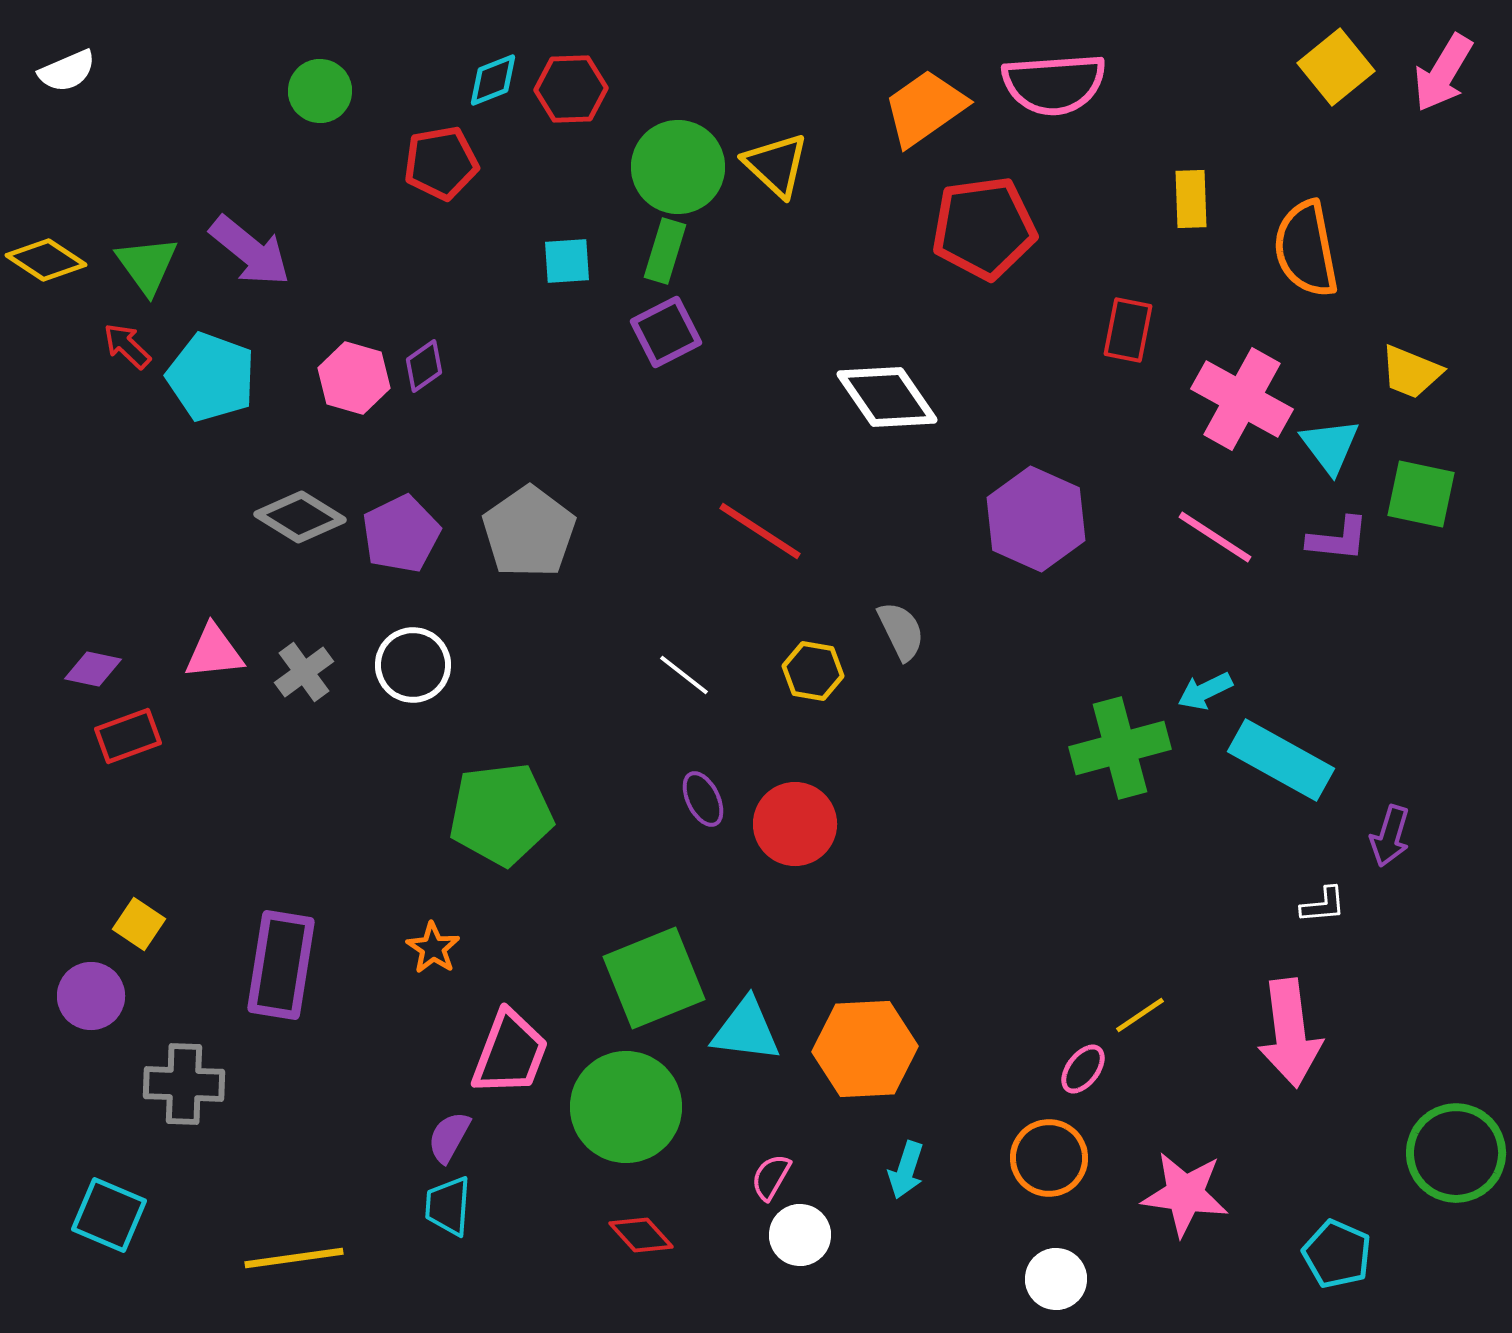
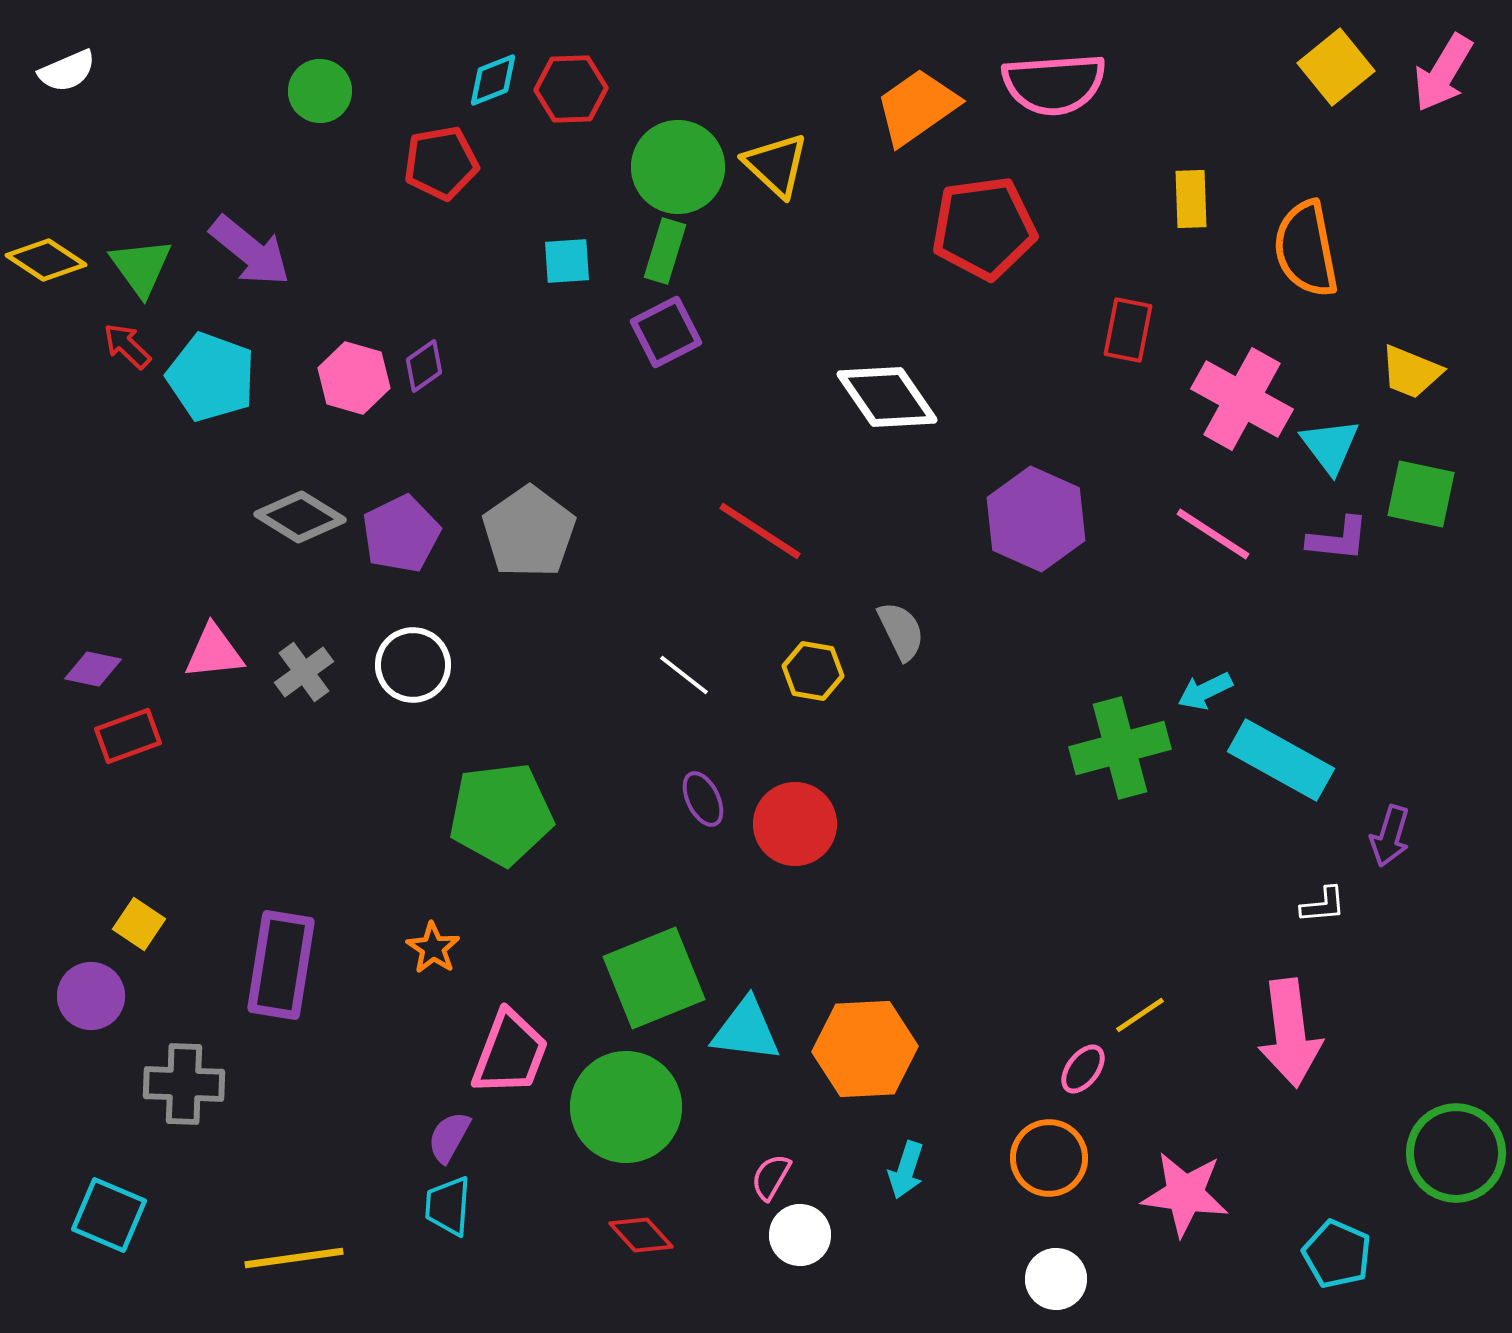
orange trapezoid at (925, 108): moved 8 px left, 1 px up
green triangle at (147, 265): moved 6 px left, 2 px down
pink line at (1215, 537): moved 2 px left, 3 px up
